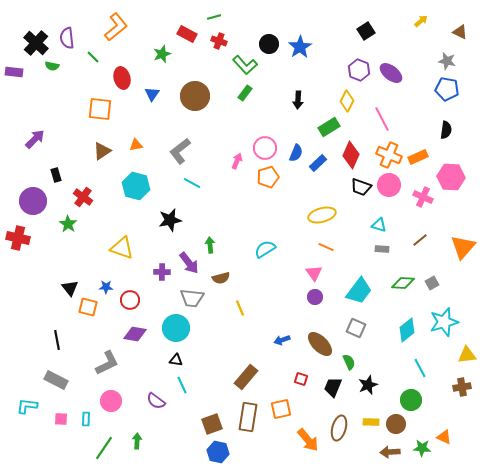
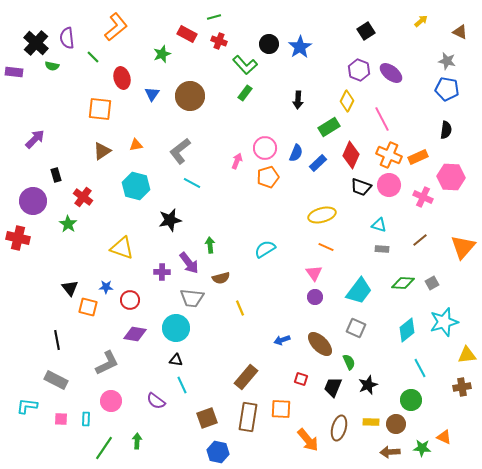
brown circle at (195, 96): moved 5 px left
orange square at (281, 409): rotated 15 degrees clockwise
brown square at (212, 424): moved 5 px left, 6 px up
